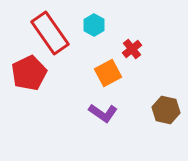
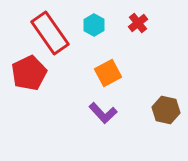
red cross: moved 6 px right, 26 px up
purple L-shape: rotated 12 degrees clockwise
